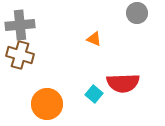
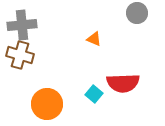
gray cross: moved 2 px right
